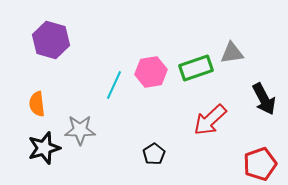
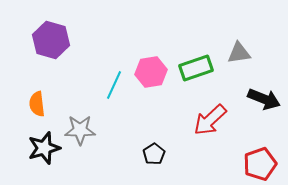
gray triangle: moved 7 px right
black arrow: rotated 40 degrees counterclockwise
